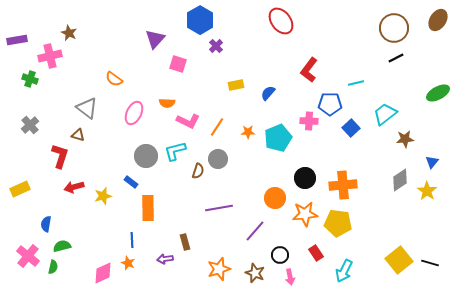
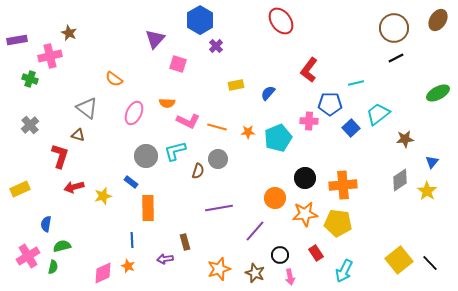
cyan trapezoid at (385, 114): moved 7 px left
orange line at (217, 127): rotated 72 degrees clockwise
pink cross at (28, 256): rotated 20 degrees clockwise
orange star at (128, 263): moved 3 px down
black line at (430, 263): rotated 30 degrees clockwise
